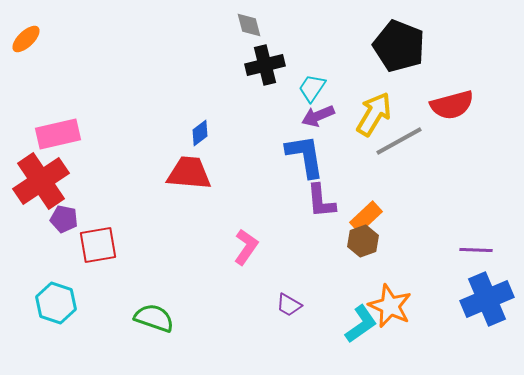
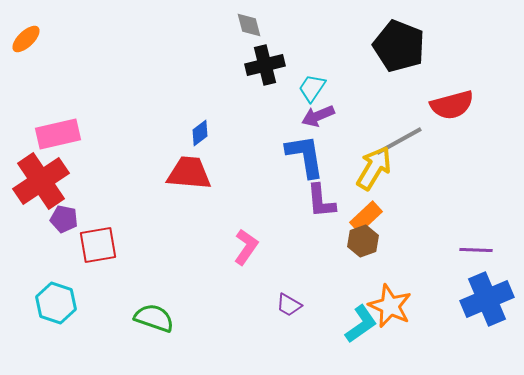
yellow arrow: moved 54 px down
